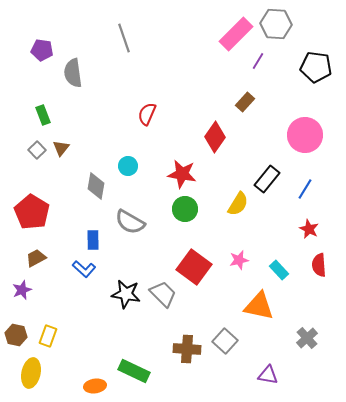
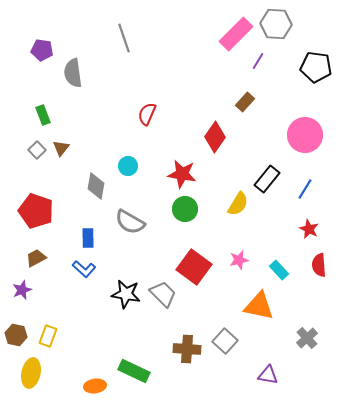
red pentagon at (32, 212): moved 4 px right, 1 px up; rotated 12 degrees counterclockwise
blue rectangle at (93, 240): moved 5 px left, 2 px up
